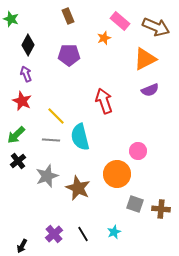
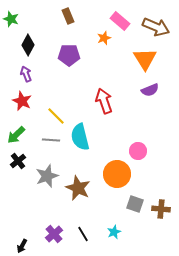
orange triangle: rotated 35 degrees counterclockwise
